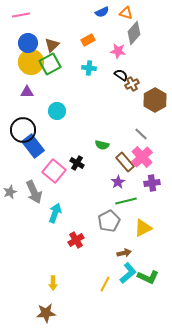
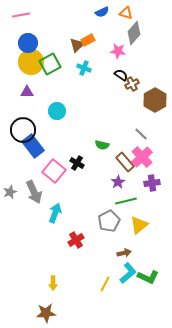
brown triangle: moved 25 px right
cyan cross: moved 5 px left; rotated 16 degrees clockwise
yellow triangle: moved 4 px left, 3 px up; rotated 12 degrees counterclockwise
